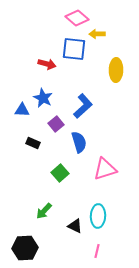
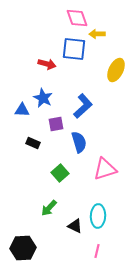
pink diamond: rotated 30 degrees clockwise
yellow ellipse: rotated 25 degrees clockwise
purple square: rotated 28 degrees clockwise
green arrow: moved 5 px right, 3 px up
black hexagon: moved 2 px left
